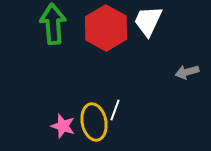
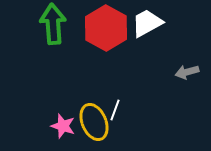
white trapezoid: moved 1 px left, 2 px down; rotated 36 degrees clockwise
yellow ellipse: rotated 12 degrees counterclockwise
